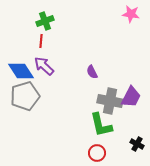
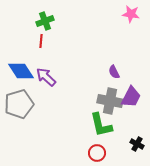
purple arrow: moved 2 px right, 11 px down
purple semicircle: moved 22 px right
gray pentagon: moved 6 px left, 8 px down
